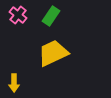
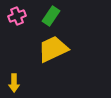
pink cross: moved 1 px left, 1 px down; rotated 30 degrees clockwise
yellow trapezoid: moved 4 px up
